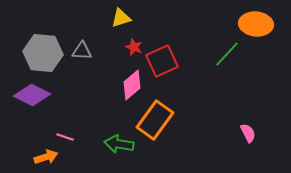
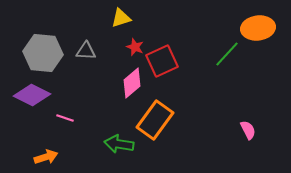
orange ellipse: moved 2 px right, 4 px down; rotated 12 degrees counterclockwise
red star: moved 1 px right
gray triangle: moved 4 px right
pink diamond: moved 2 px up
pink semicircle: moved 3 px up
pink line: moved 19 px up
